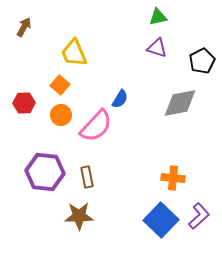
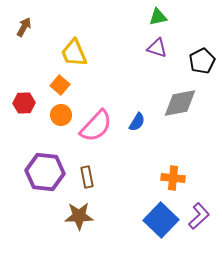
blue semicircle: moved 17 px right, 23 px down
